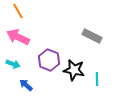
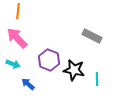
orange line: rotated 35 degrees clockwise
pink arrow: moved 1 px left, 1 px down; rotated 20 degrees clockwise
blue arrow: moved 2 px right, 1 px up
